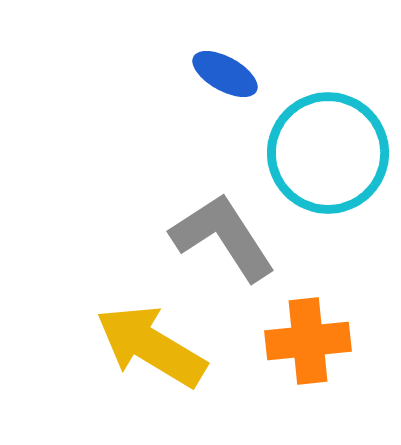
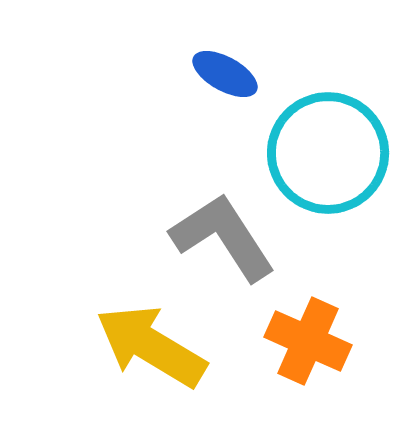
orange cross: rotated 30 degrees clockwise
